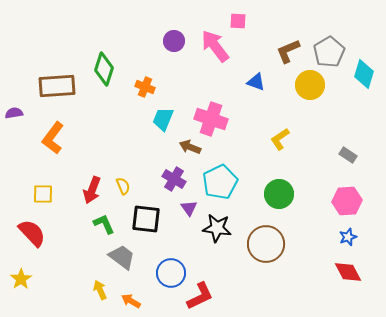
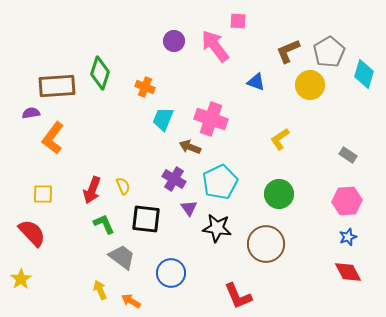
green diamond: moved 4 px left, 4 px down
purple semicircle: moved 17 px right
red L-shape: moved 38 px right; rotated 92 degrees clockwise
